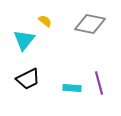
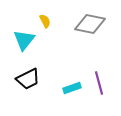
yellow semicircle: rotated 24 degrees clockwise
cyan rectangle: rotated 24 degrees counterclockwise
